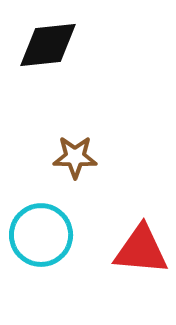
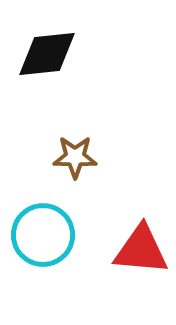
black diamond: moved 1 px left, 9 px down
cyan circle: moved 2 px right
